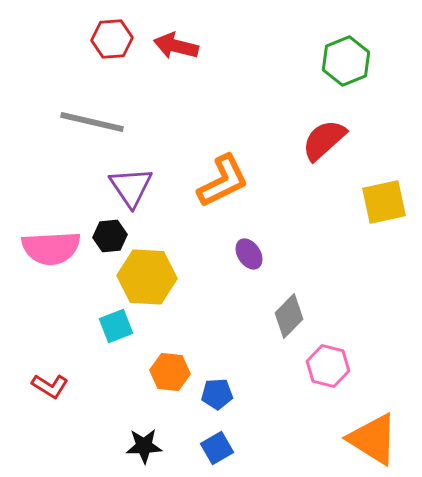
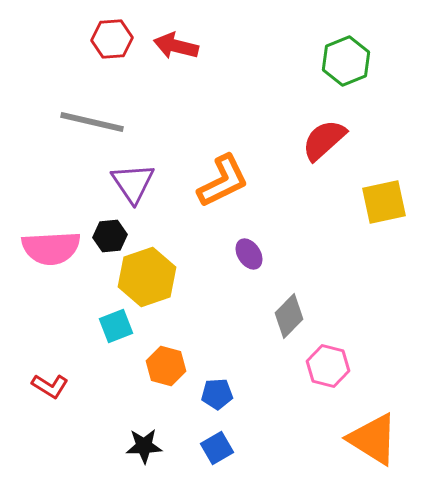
purple triangle: moved 2 px right, 4 px up
yellow hexagon: rotated 22 degrees counterclockwise
orange hexagon: moved 4 px left, 6 px up; rotated 9 degrees clockwise
